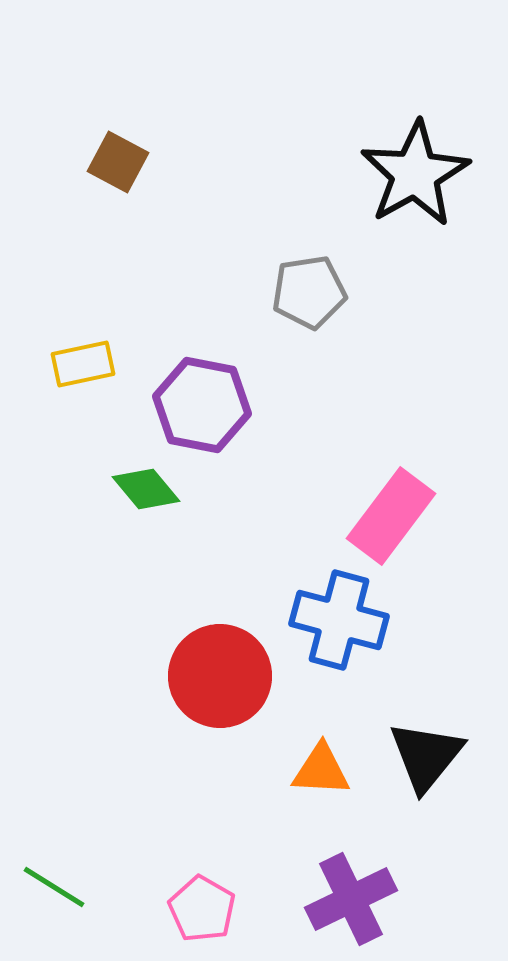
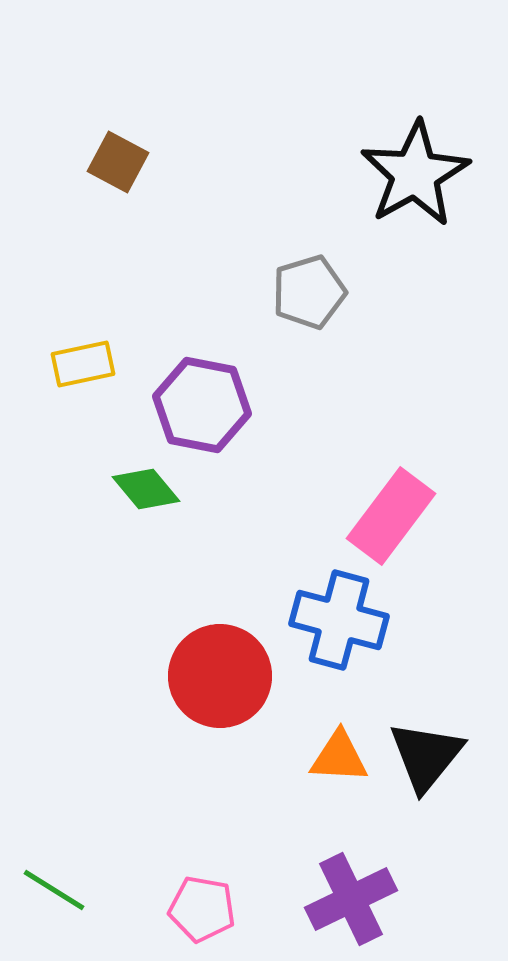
gray pentagon: rotated 8 degrees counterclockwise
orange triangle: moved 18 px right, 13 px up
green line: moved 3 px down
pink pentagon: rotated 20 degrees counterclockwise
